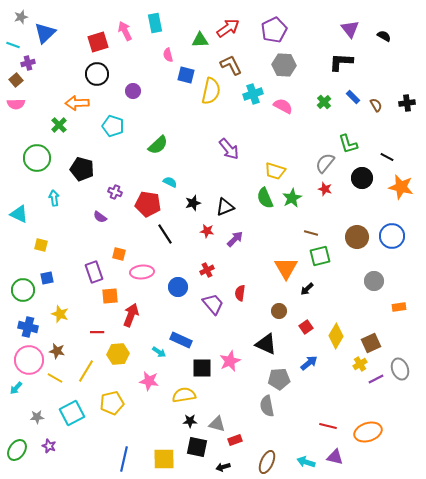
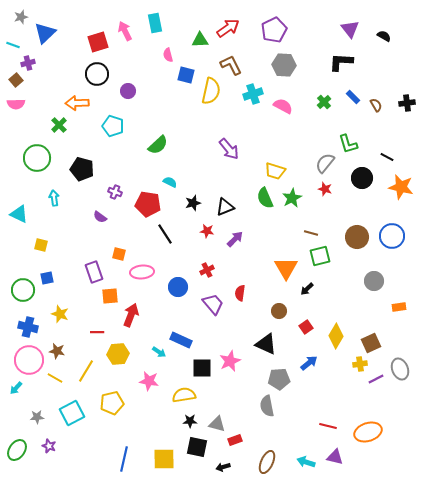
purple circle at (133, 91): moved 5 px left
yellow cross at (360, 364): rotated 24 degrees clockwise
